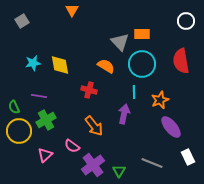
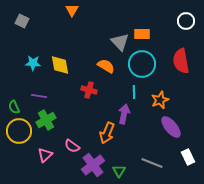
gray square: rotated 32 degrees counterclockwise
cyan star: rotated 14 degrees clockwise
orange arrow: moved 13 px right, 7 px down; rotated 60 degrees clockwise
